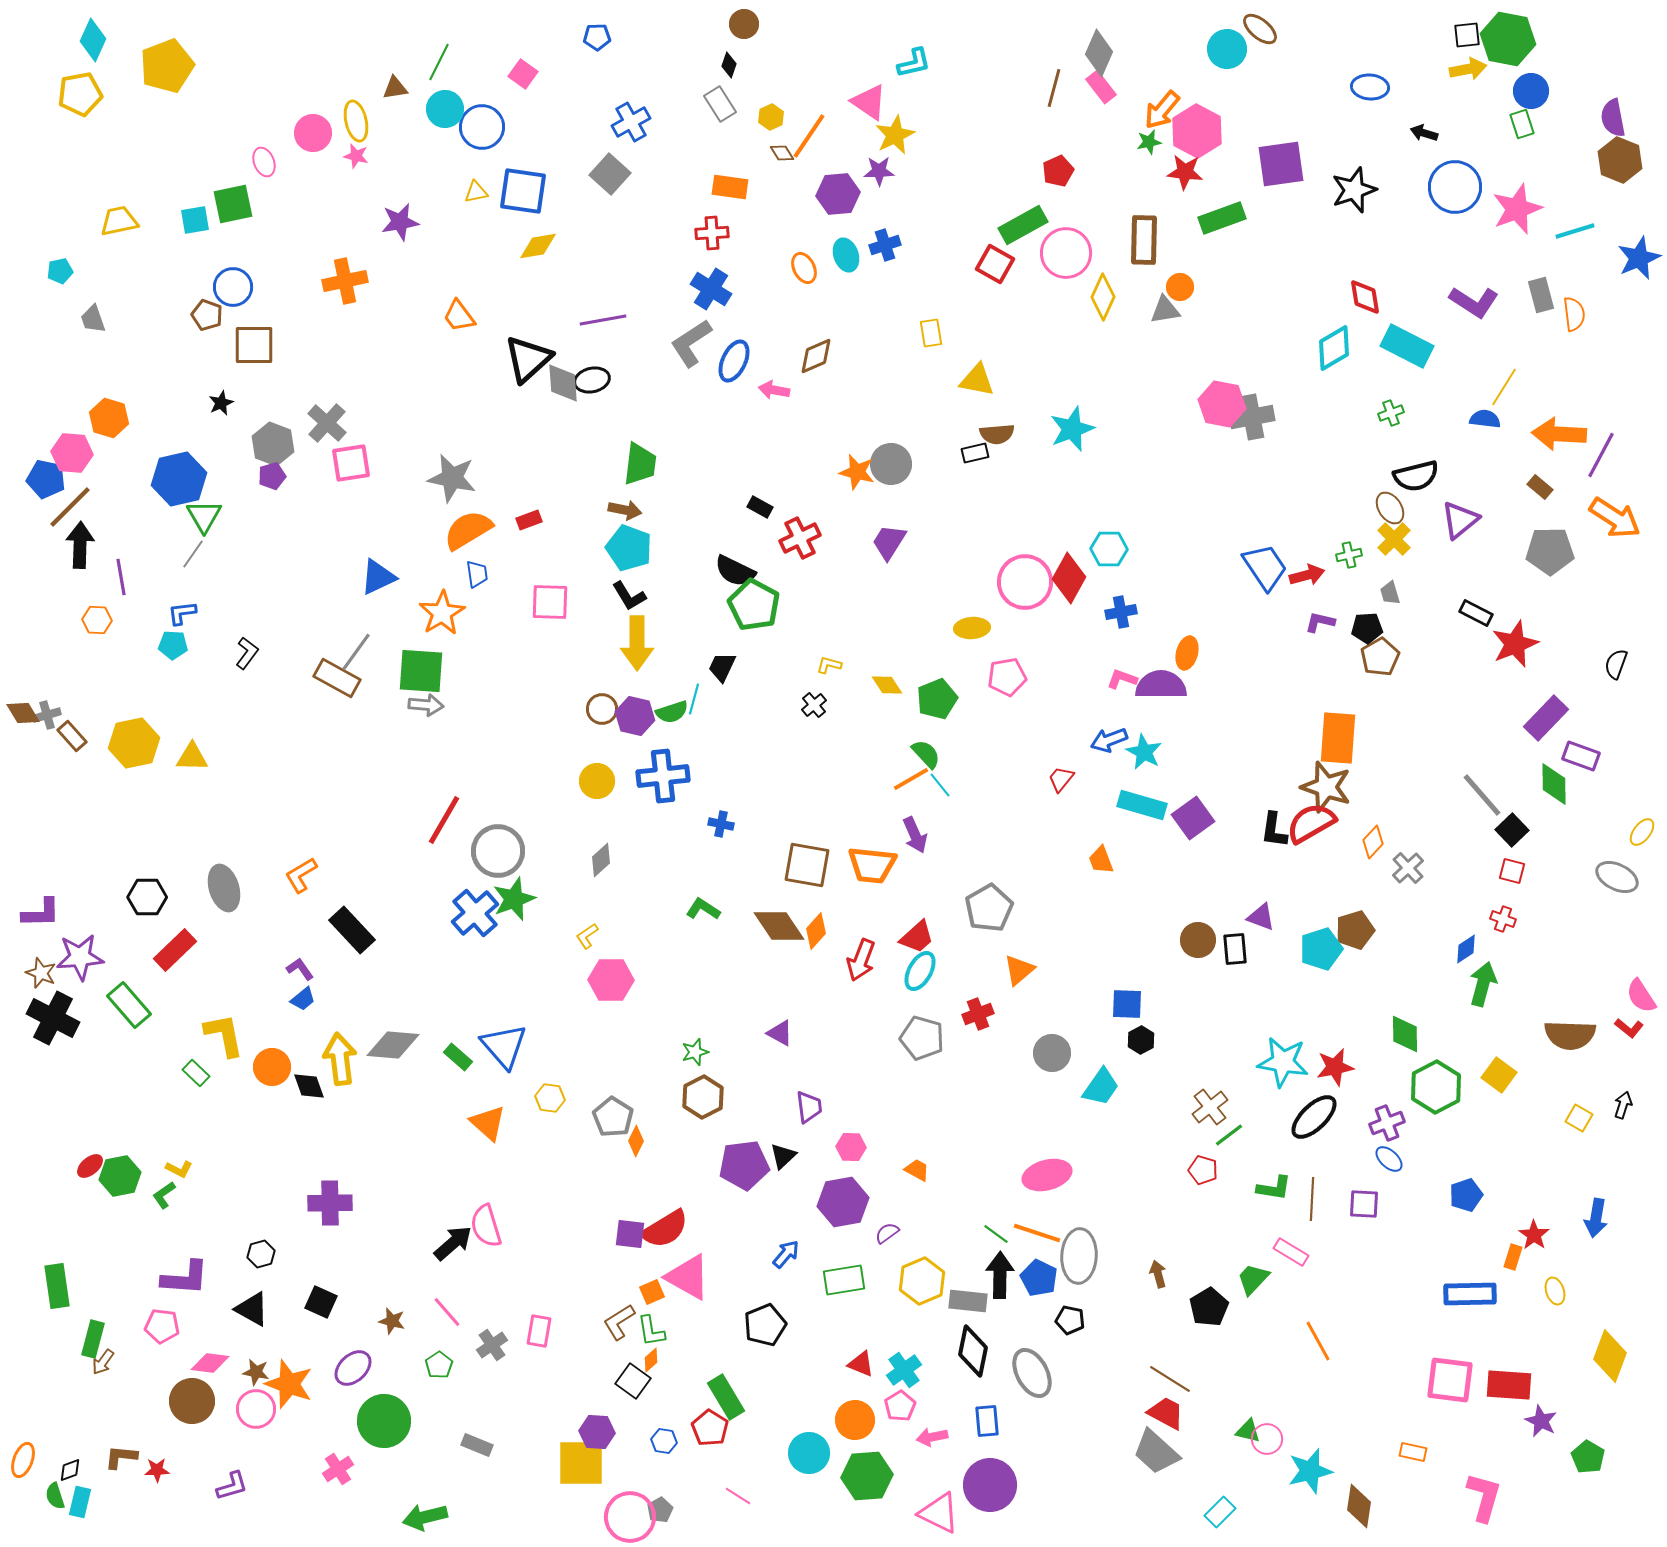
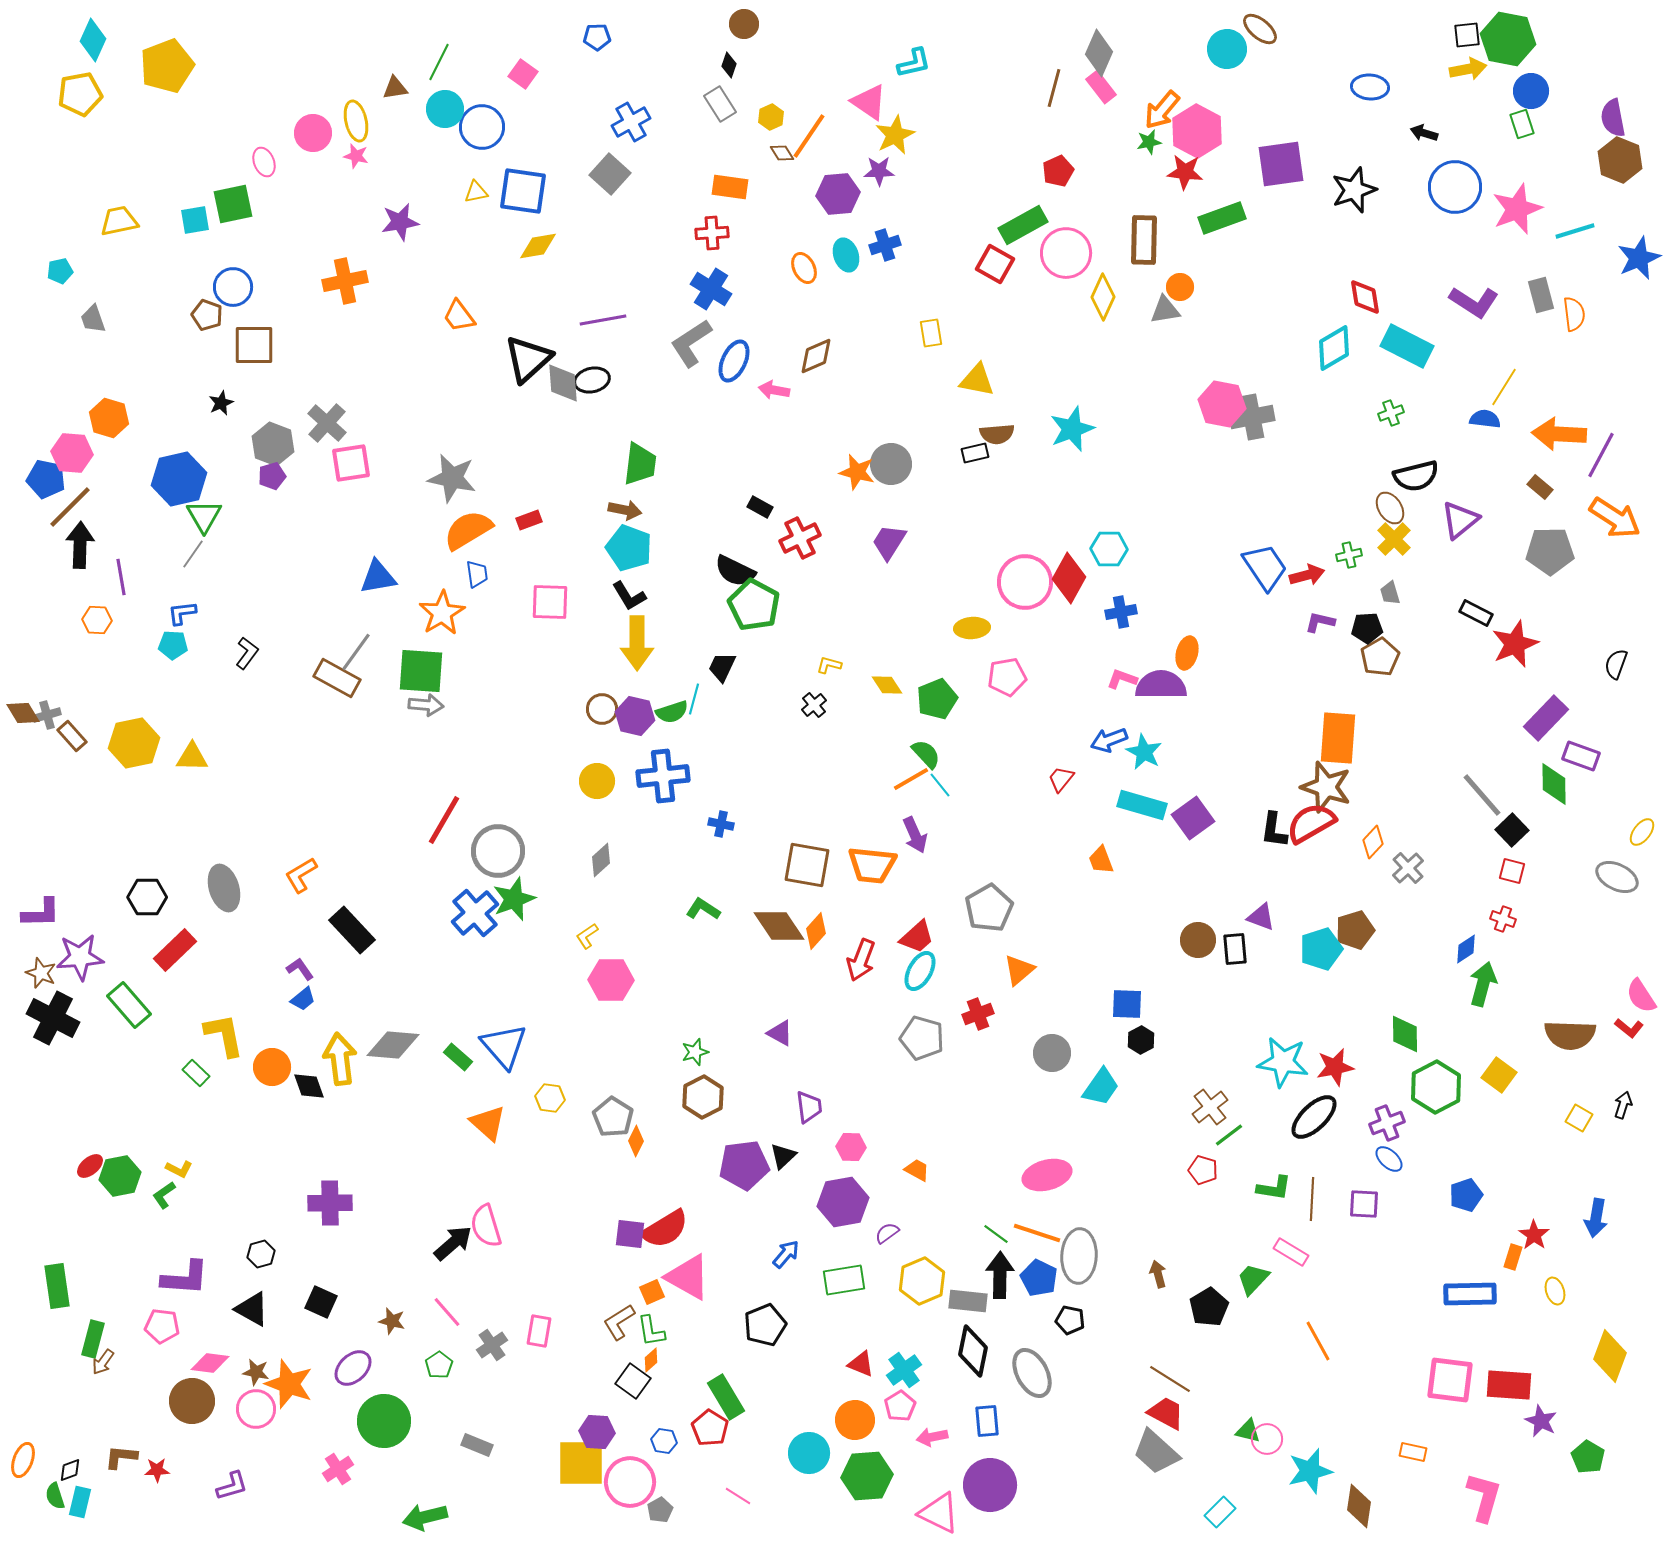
blue triangle at (378, 577): rotated 15 degrees clockwise
pink circle at (630, 1517): moved 35 px up
